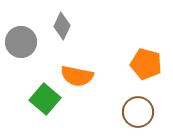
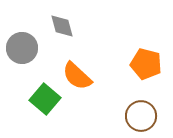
gray diamond: rotated 40 degrees counterclockwise
gray circle: moved 1 px right, 6 px down
orange semicircle: rotated 32 degrees clockwise
brown circle: moved 3 px right, 4 px down
